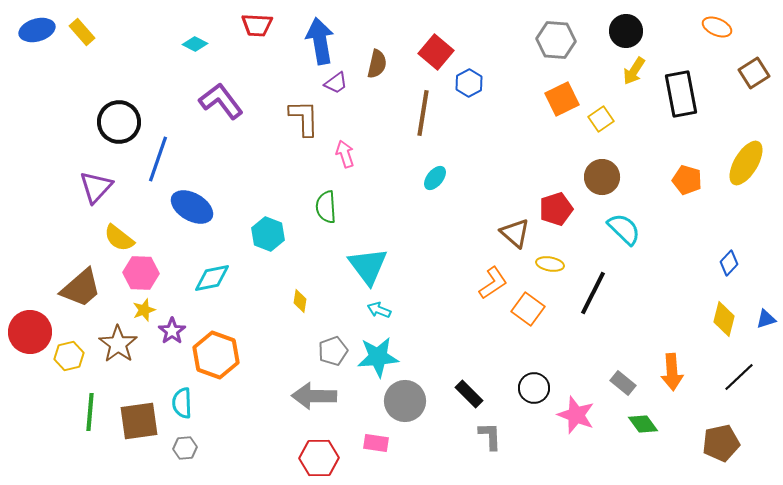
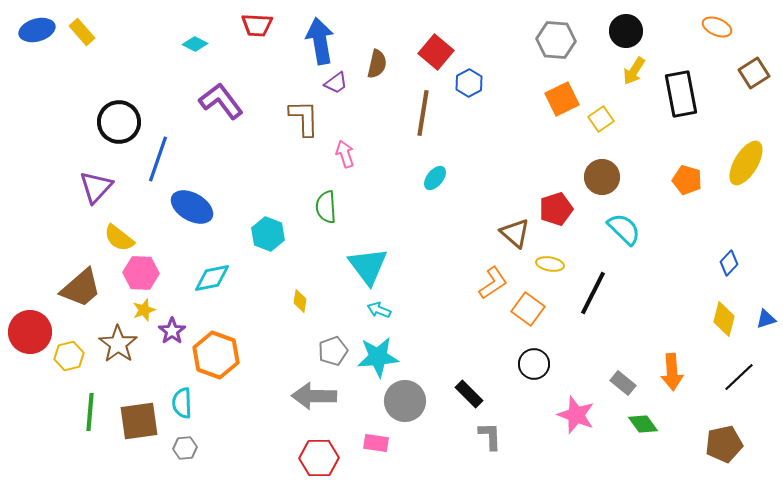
black circle at (534, 388): moved 24 px up
brown pentagon at (721, 443): moved 3 px right, 1 px down
